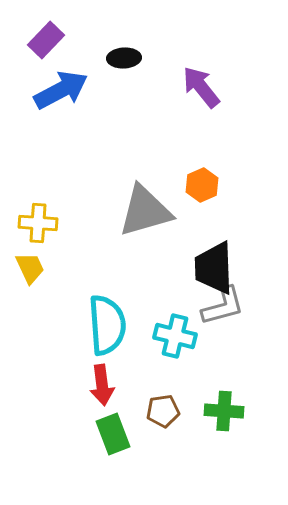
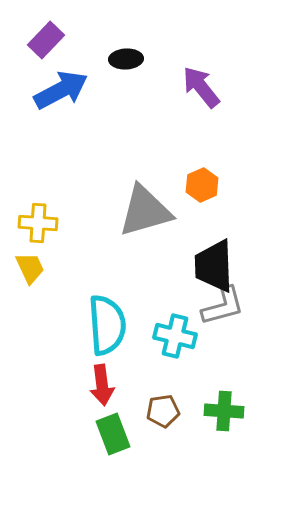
black ellipse: moved 2 px right, 1 px down
black trapezoid: moved 2 px up
